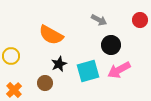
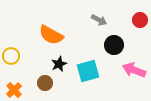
black circle: moved 3 px right
pink arrow: moved 15 px right; rotated 50 degrees clockwise
